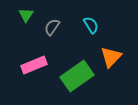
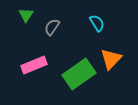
cyan semicircle: moved 6 px right, 2 px up
orange triangle: moved 2 px down
green rectangle: moved 2 px right, 2 px up
